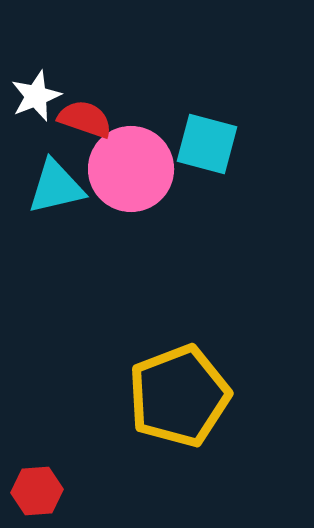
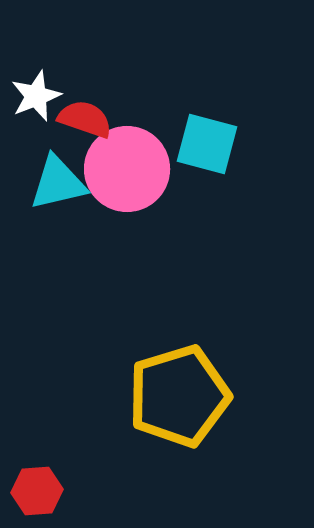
pink circle: moved 4 px left
cyan triangle: moved 2 px right, 4 px up
yellow pentagon: rotated 4 degrees clockwise
